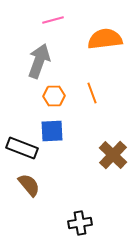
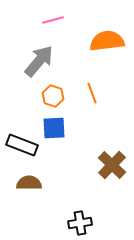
orange semicircle: moved 2 px right, 2 px down
gray arrow: rotated 20 degrees clockwise
orange hexagon: moved 1 px left; rotated 20 degrees clockwise
blue square: moved 2 px right, 3 px up
black rectangle: moved 3 px up
brown cross: moved 1 px left, 10 px down
brown semicircle: moved 2 px up; rotated 50 degrees counterclockwise
